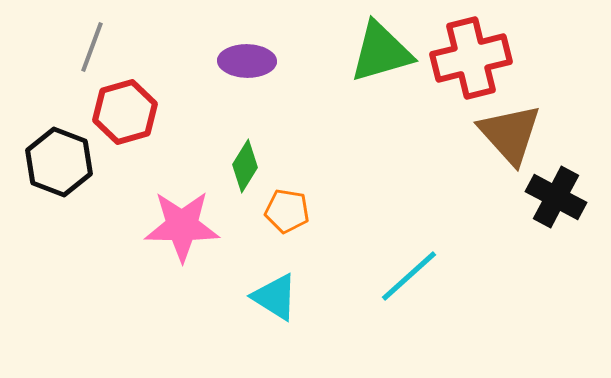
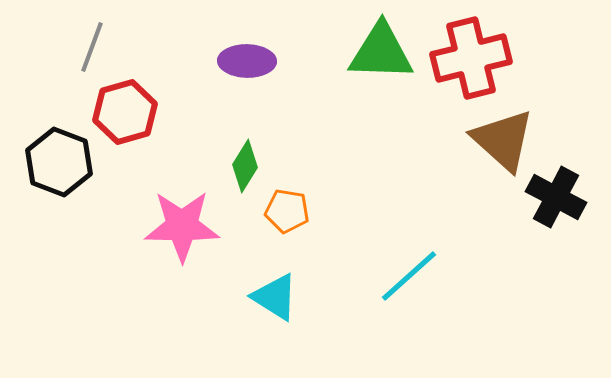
green triangle: rotated 18 degrees clockwise
brown triangle: moved 7 px left, 6 px down; rotated 6 degrees counterclockwise
